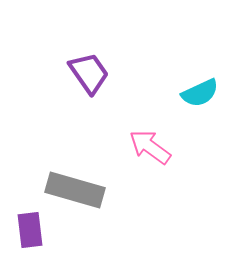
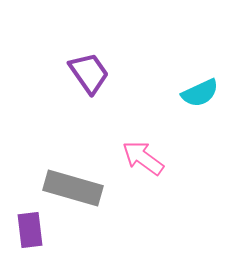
pink arrow: moved 7 px left, 11 px down
gray rectangle: moved 2 px left, 2 px up
